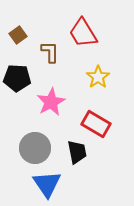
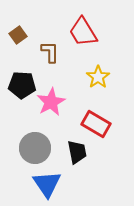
red trapezoid: moved 1 px up
black pentagon: moved 5 px right, 7 px down
